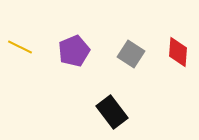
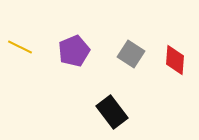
red diamond: moved 3 px left, 8 px down
